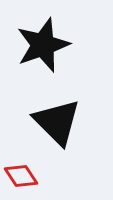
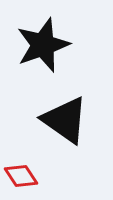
black triangle: moved 8 px right, 2 px up; rotated 10 degrees counterclockwise
